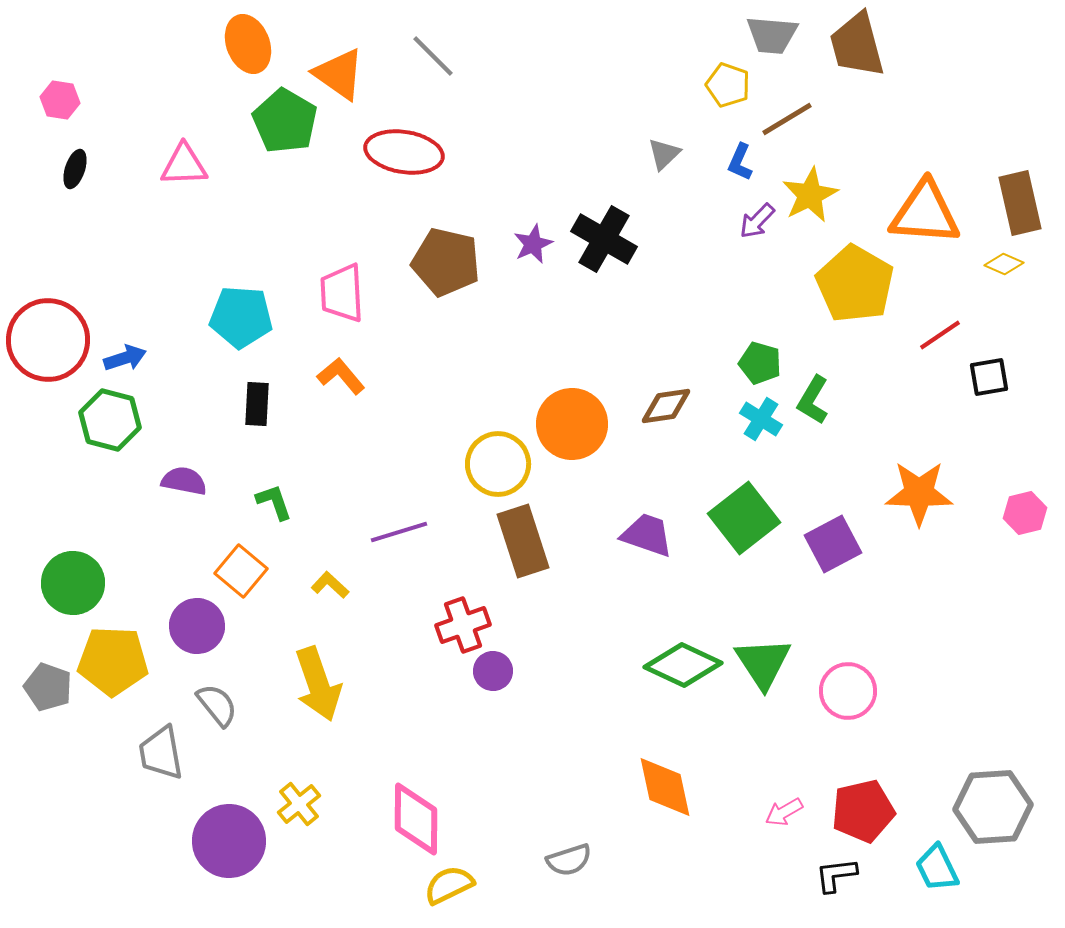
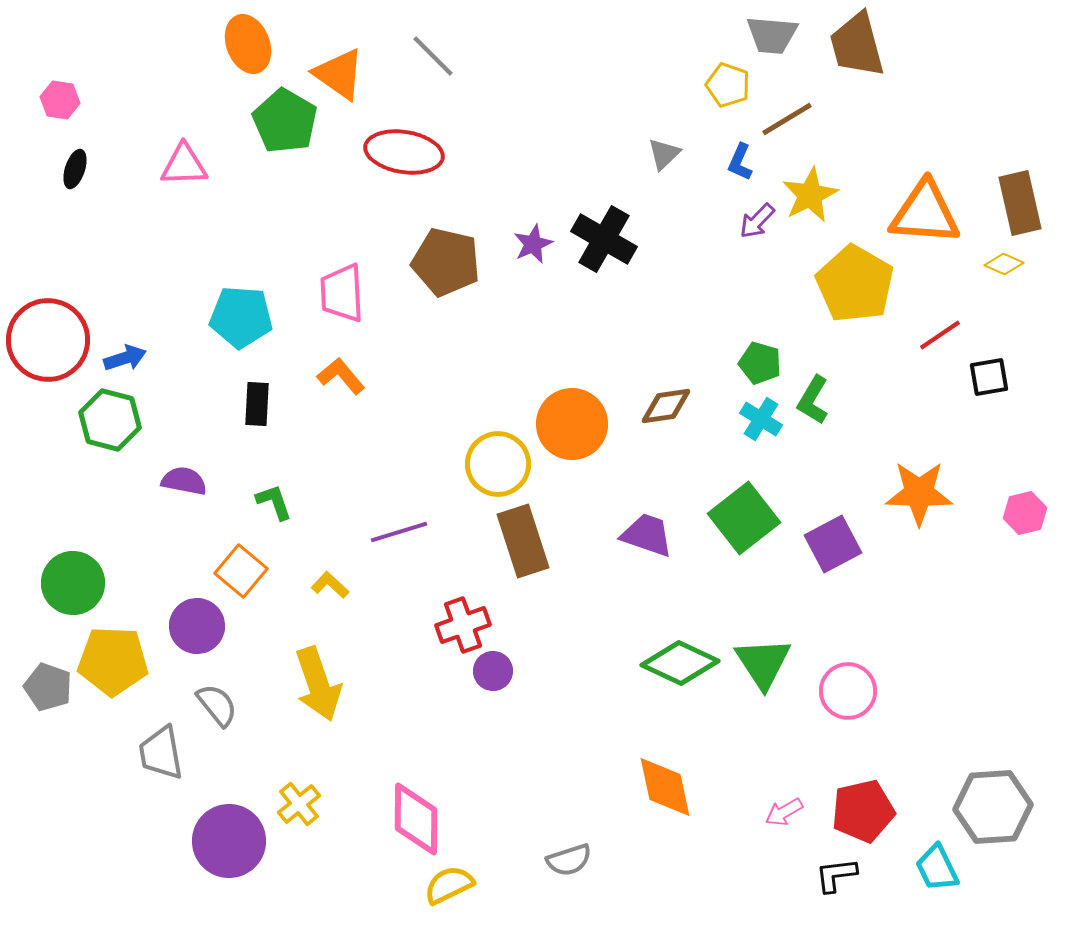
green diamond at (683, 665): moved 3 px left, 2 px up
